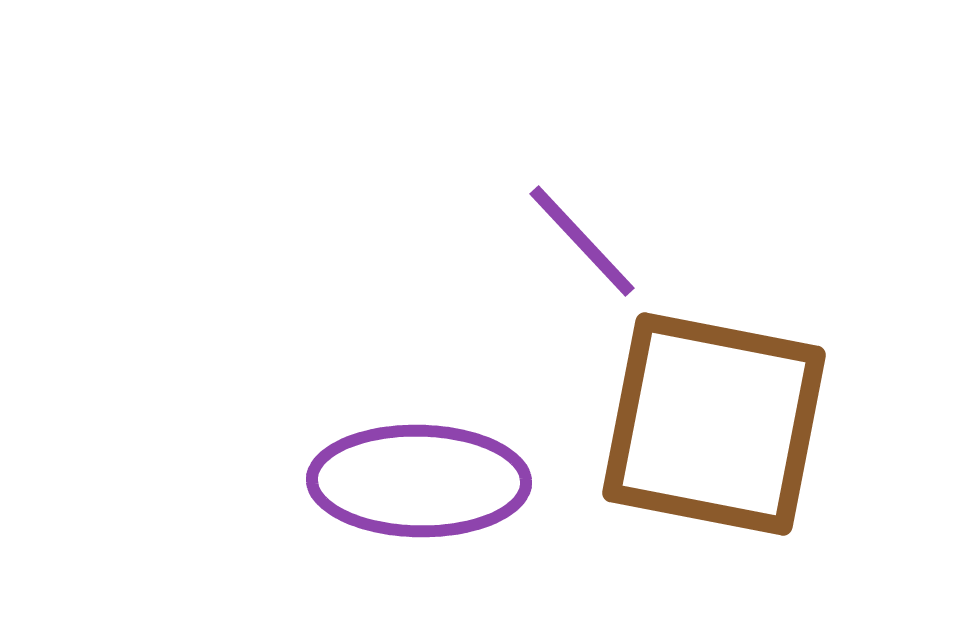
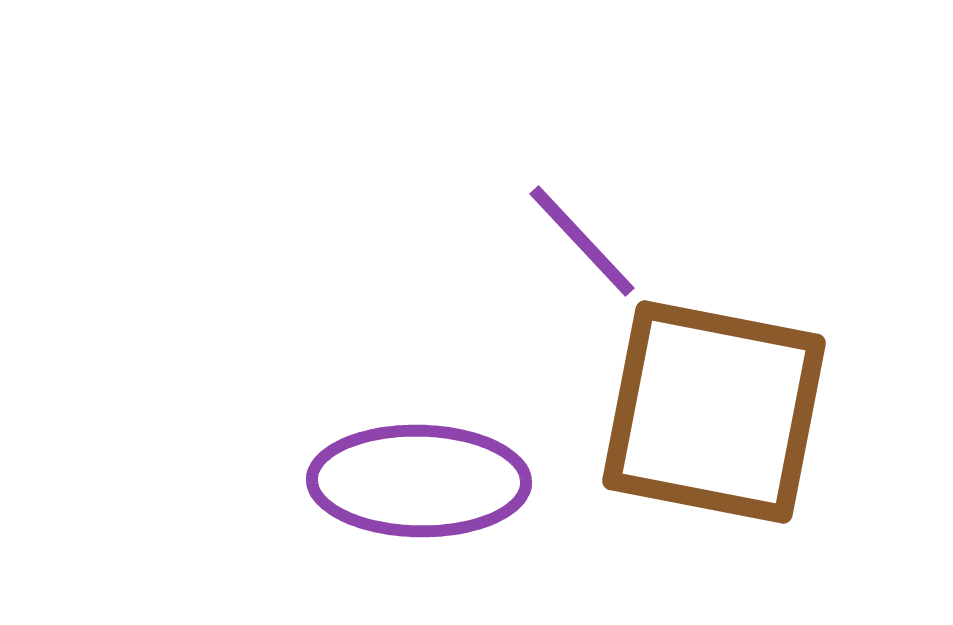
brown square: moved 12 px up
